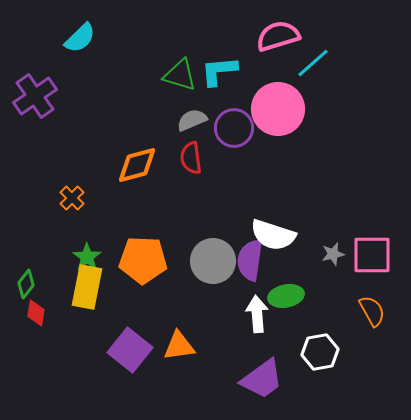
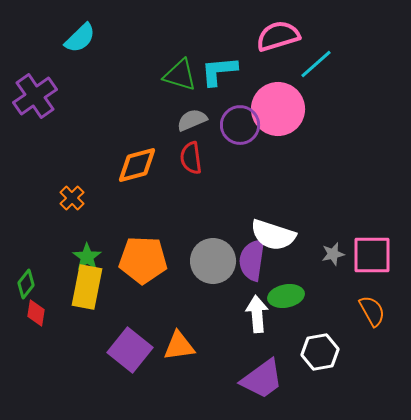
cyan line: moved 3 px right, 1 px down
purple circle: moved 6 px right, 3 px up
purple semicircle: moved 2 px right
